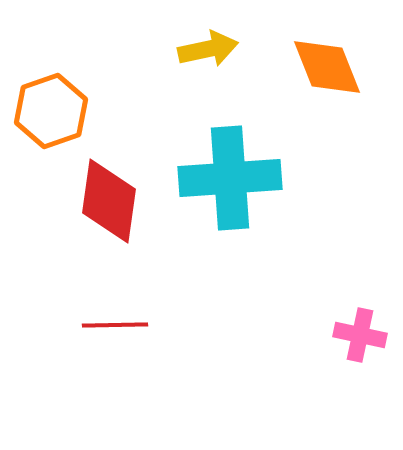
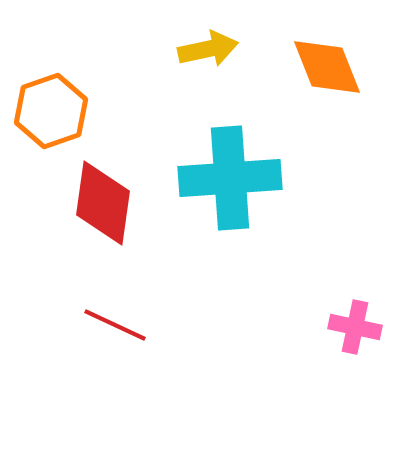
red diamond: moved 6 px left, 2 px down
red line: rotated 26 degrees clockwise
pink cross: moved 5 px left, 8 px up
